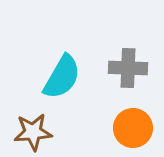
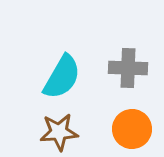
orange circle: moved 1 px left, 1 px down
brown star: moved 26 px right
